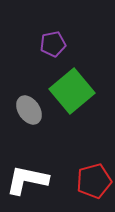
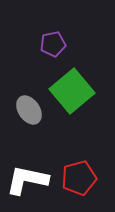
red pentagon: moved 15 px left, 3 px up
